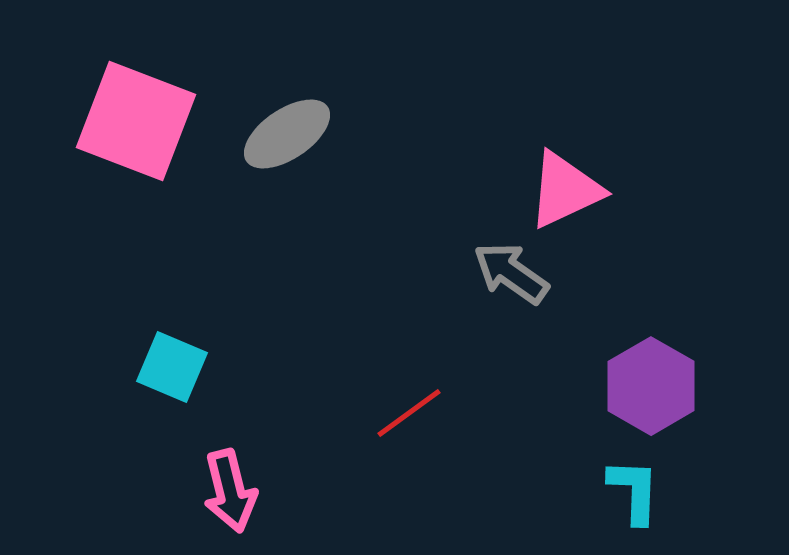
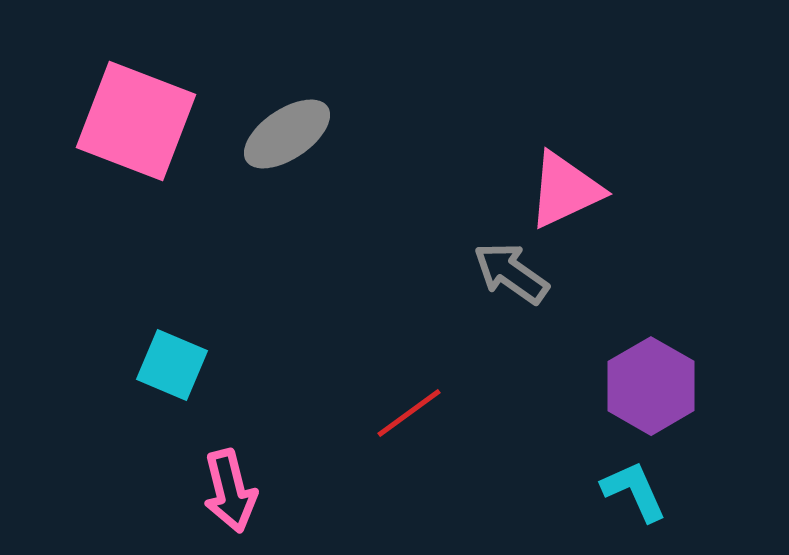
cyan square: moved 2 px up
cyan L-shape: rotated 26 degrees counterclockwise
